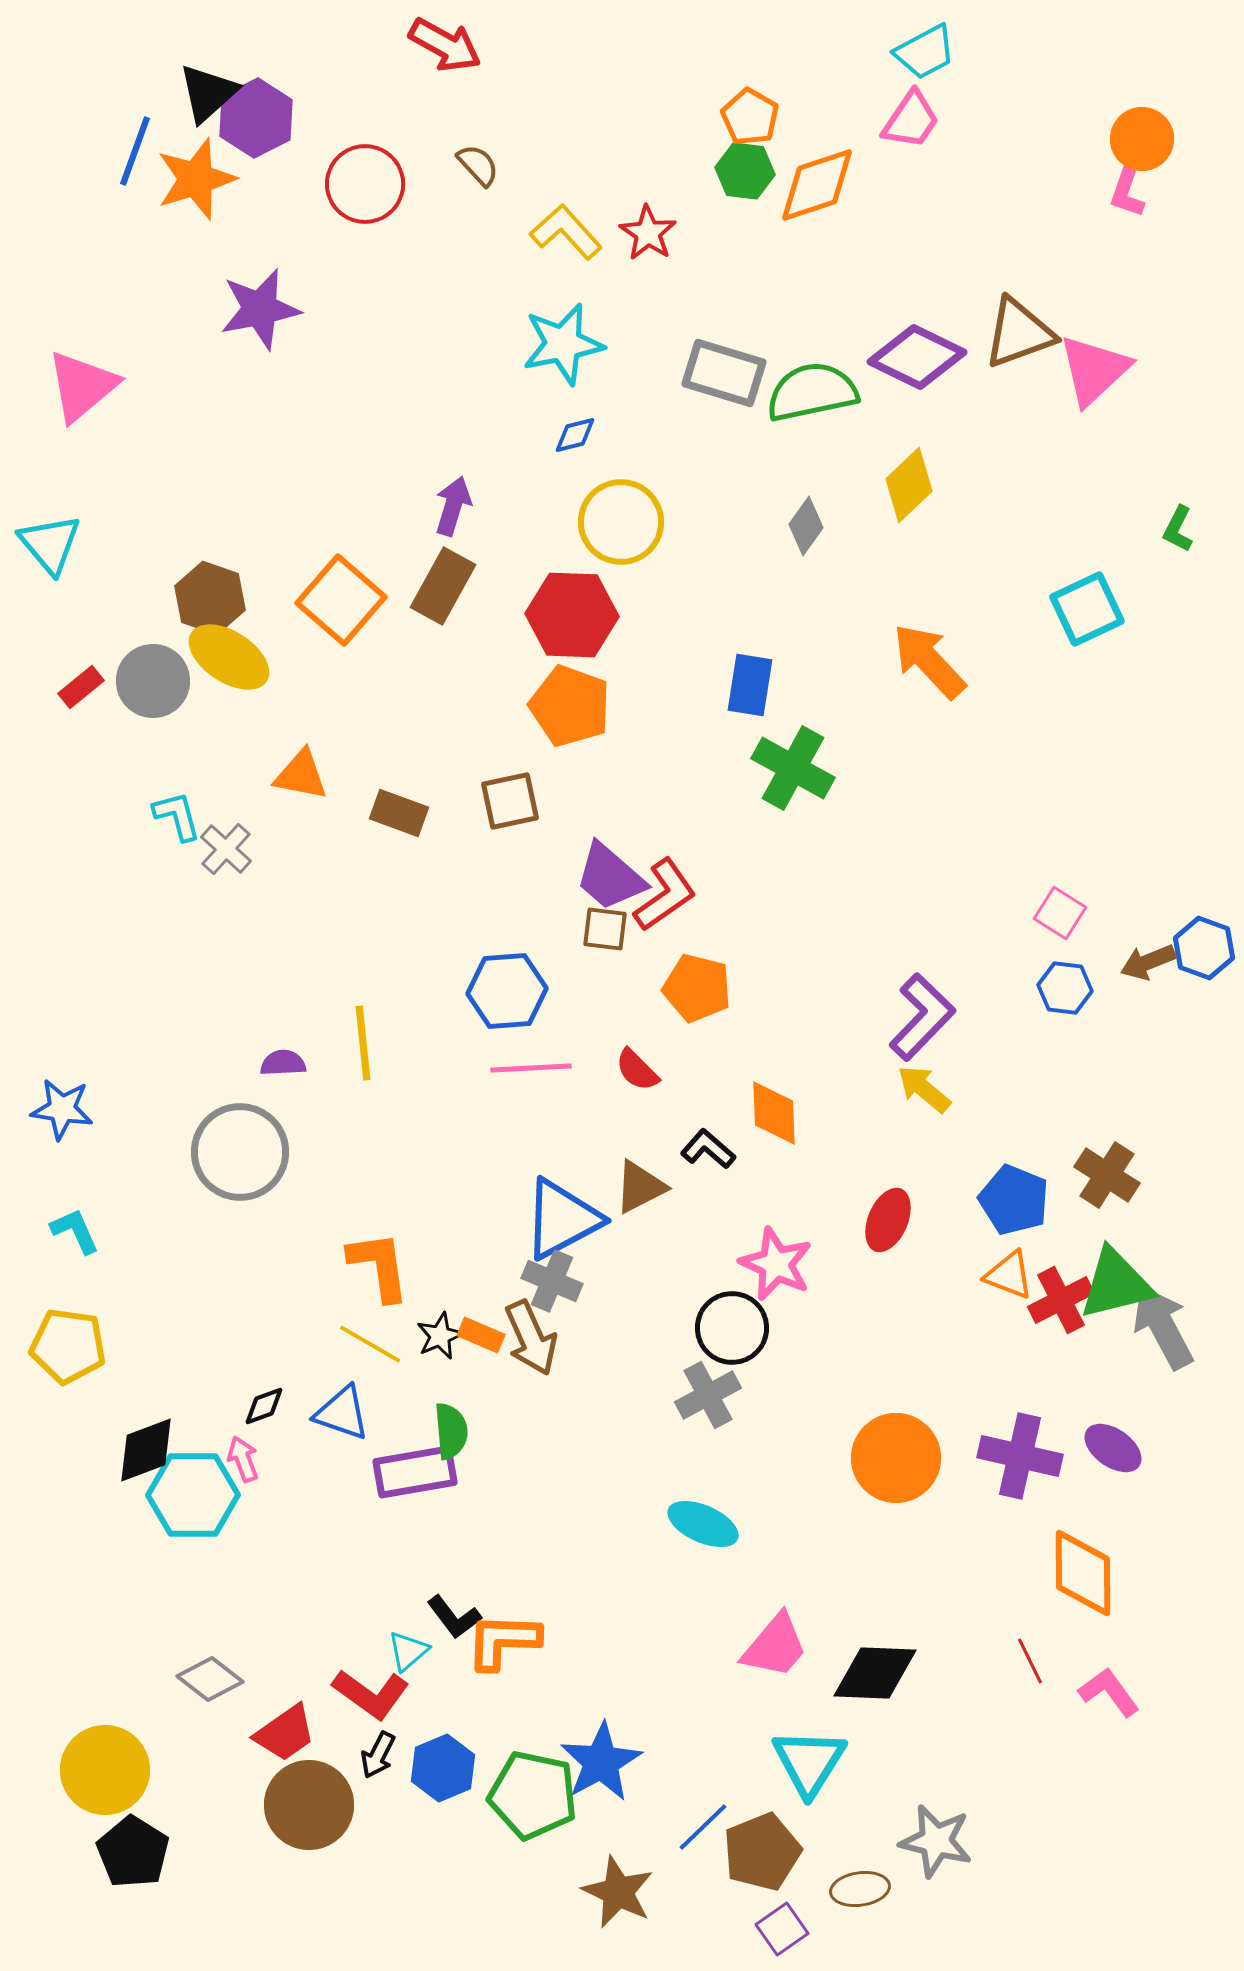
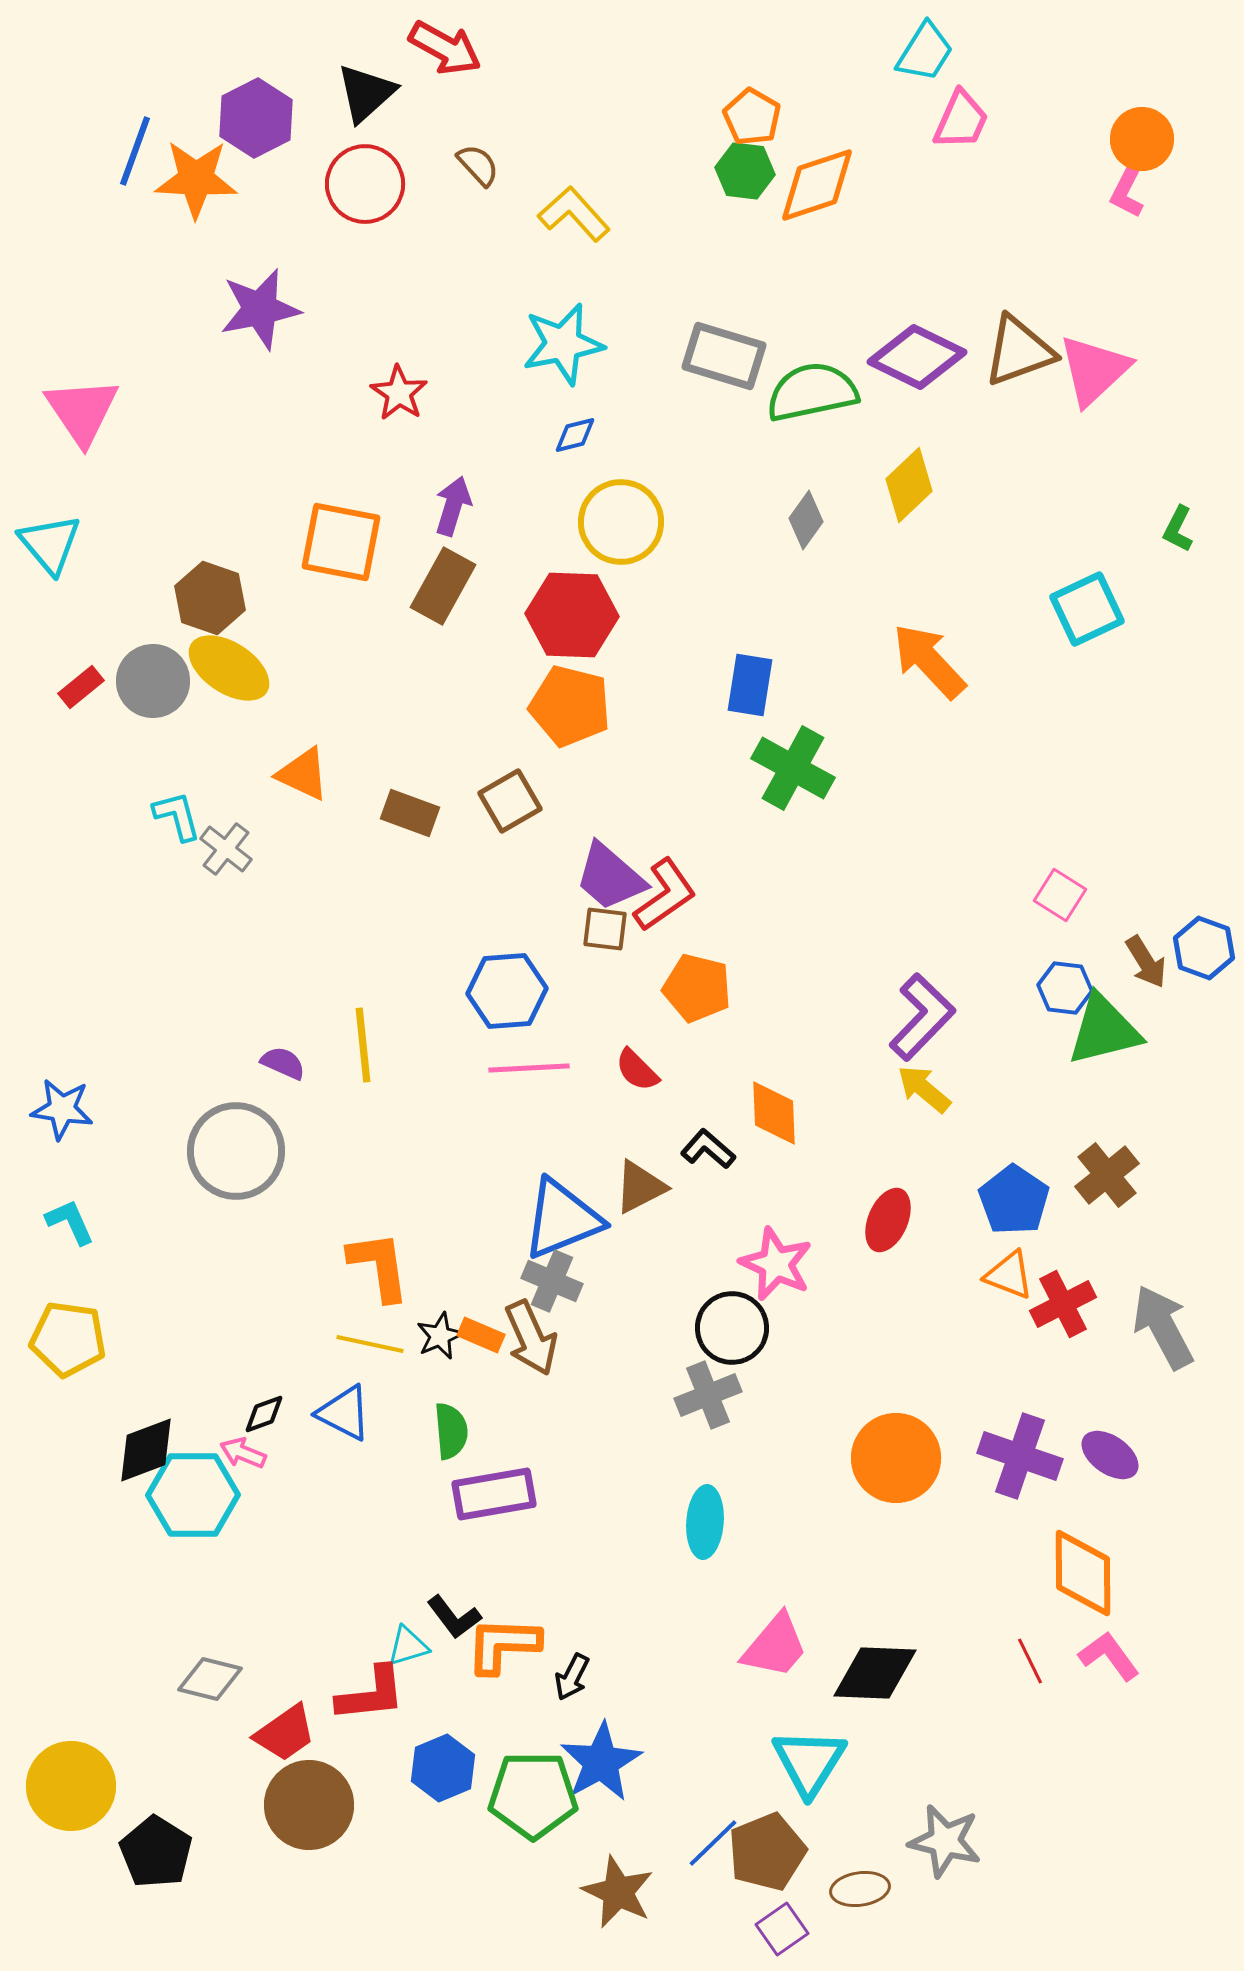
red arrow at (445, 45): moved 3 px down
cyan trapezoid at (925, 52): rotated 30 degrees counterclockwise
black triangle at (208, 93): moved 158 px right
orange pentagon at (750, 117): moved 2 px right
pink trapezoid at (911, 120): moved 50 px right; rotated 10 degrees counterclockwise
orange star at (196, 179): rotated 20 degrees clockwise
pink L-shape at (1127, 192): rotated 8 degrees clockwise
yellow L-shape at (566, 232): moved 8 px right, 18 px up
red star at (648, 233): moved 249 px left, 160 px down
brown triangle at (1019, 333): moved 18 px down
gray rectangle at (724, 373): moved 17 px up
pink triangle at (82, 386): moved 25 px down; rotated 24 degrees counterclockwise
gray diamond at (806, 526): moved 6 px up
orange square at (341, 600): moved 58 px up; rotated 30 degrees counterclockwise
yellow ellipse at (229, 657): moved 11 px down
orange pentagon at (570, 706): rotated 6 degrees counterclockwise
orange triangle at (301, 775): moved 2 px right, 1 px up; rotated 14 degrees clockwise
brown square at (510, 801): rotated 18 degrees counterclockwise
brown rectangle at (399, 813): moved 11 px right
gray cross at (226, 849): rotated 4 degrees counterclockwise
pink square at (1060, 913): moved 18 px up
brown arrow at (1148, 962): moved 2 px left; rotated 100 degrees counterclockwise
yellow line at (363, 1043): moved 2 px down
purple semicircle at (283, 1063): rotated 27 degrees clockwise
pink line at (531, 1068): moved 2 px left
gray circle at (240, 1152): moved 4 px left, 1 px up
brown cross at (1107, 1175): rotated 18 degrees clockwise
blue pentagon at (1014, 1200): rotated 12 degrees clockwise
blue triangle at (562, 1219): rotated 6 degrees clockwise
cyan L-shape at (75, 1231): moved 5 px left, 9 px up
green triangle at (1116, 1284): moved 12 px left, 254 px up
red cross at (1061, 1300): moved 2 px right, 4 px down
yellow line at (370, 1344): rotated 18 degrees counterclockwise
yellow pentagon at (68, 1346): moved 7 px up
gray cross at (708, 1395): rotated 6 degrees clockwise
black diamond at (264, 1406): moved 8 px down
blue triangle at (342, 1413): moved 2 px right; rotated 8 degrees clockwise
purple ellipse at (1113, 1448): moved 3 px left, 7 px down
purple cross at (1020, 1456): rotated 6 degrees clockwise
pink arrow at (243, 1459): moved 6 px up; rotated 48 degrees counterclockwise
purple rectangle at (415, 1472): moved 79 px right, 22 px down
cyan ellipse at (703, 1524): moved 2 px right, 2 px up; rotated 70 degrees clockwise
orange L-shape at (503, 1641): moved 4 px down
cyan triangle at (408, 1651): moved 5 px up; rotated 24 degrees clockwise
gray diamond at (210, 1679): rotated 24 degrees counterclockwise
pink L-shape at (1109, 1692): moved 36 px up
red L-shape at (371, 1694): rotated 42 degrees counterclockwise
black arrow at (378, 1755): moved 194 px right, 78 px up
yellow circle at (105, 1770): moved 34 px left, 16 px down
green pentagon at (533, 1795): rotated 12 degrees counterclockwise
blue line at (703, 1827): moved 10 px right, 16 px down
gray star at (936, 1841): moved 9 px right
black pentagon at (133, 1852): moved 23 px right
brown pentagon at (762, 1852): moved 5 px right
